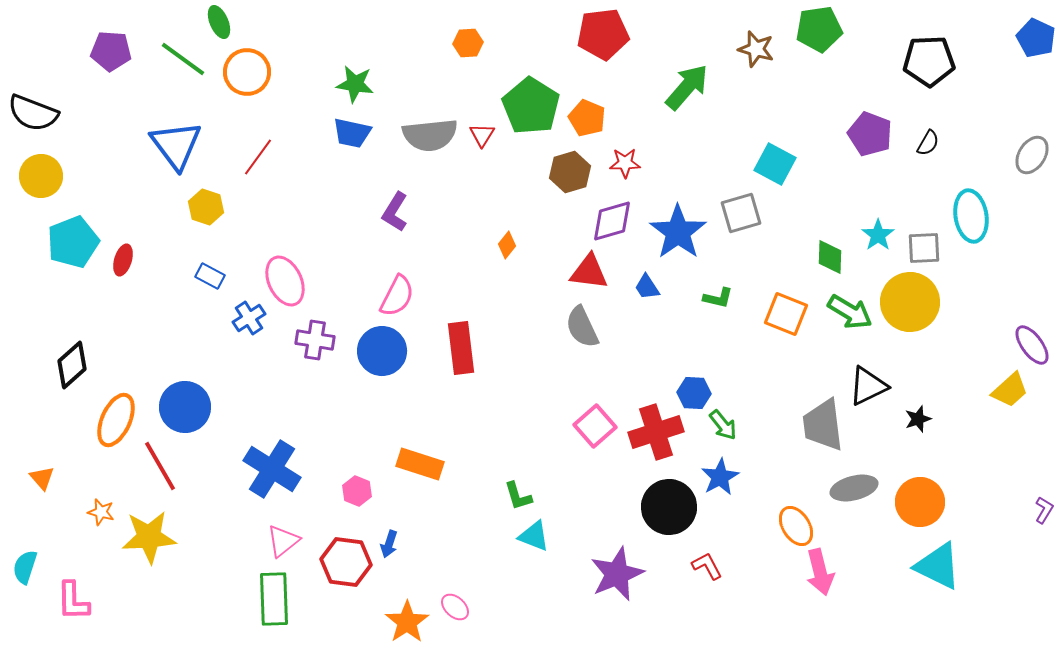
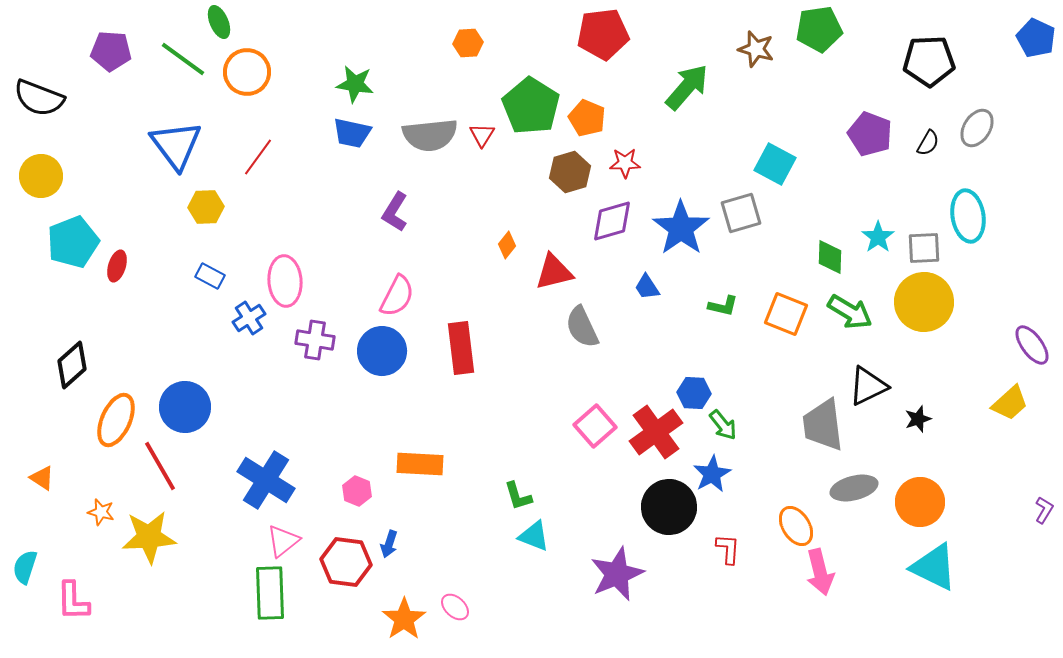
black semicircle at (33, 113): moved 6 px right, 15 px up
gray ellipse at (1032, 155): moved 55 px left, 27 px up
yellow hexagon at (206, 207): rotated 20 degrees counterclockwise
cyan ellipse at (971, 216): moved 3 px left
blue star at (678, 232): moved 3 px right, 4 px up
cyan star at (878, 235): moved 2 px down
red ellipse at (123, 260): moved 6 px left, 6 px down
red triangle at (589, 272): moved 35 px left; rotated 21 degrees counterclockwise
pink ellipse at (285, 281): rotated 21 degrees clockwise
green L-shape at (718, 298): moved 5 px right, 8 px down
yellow circle at (910, 302): moved 14 px right
yellow trapezoid at (1010, 390): moved 13 px down
red cross at (656, 432): rotated 18 degrees counterclockwise
orange rectangle at (420, 464): rotated 15 degrees counterclockwise
blue cross at (272, 469): moved 6 px left, 11 px down
blue star at (720, 477): moved 8 px left, 3 px up
orange triangle at (42, 478): rotated 16 degrees counterclockwise
red L-shape at (707, 566): moved 21 px right, 17 px up; rotated 32 degrees clockwise
cyan triangle at (938, 566): moved 4 px left, 1 px down
green rectangle at (274, 599): moved 4 px left, 6 px up
orange star at (407, 622): moved 3 px left, 3 px up
